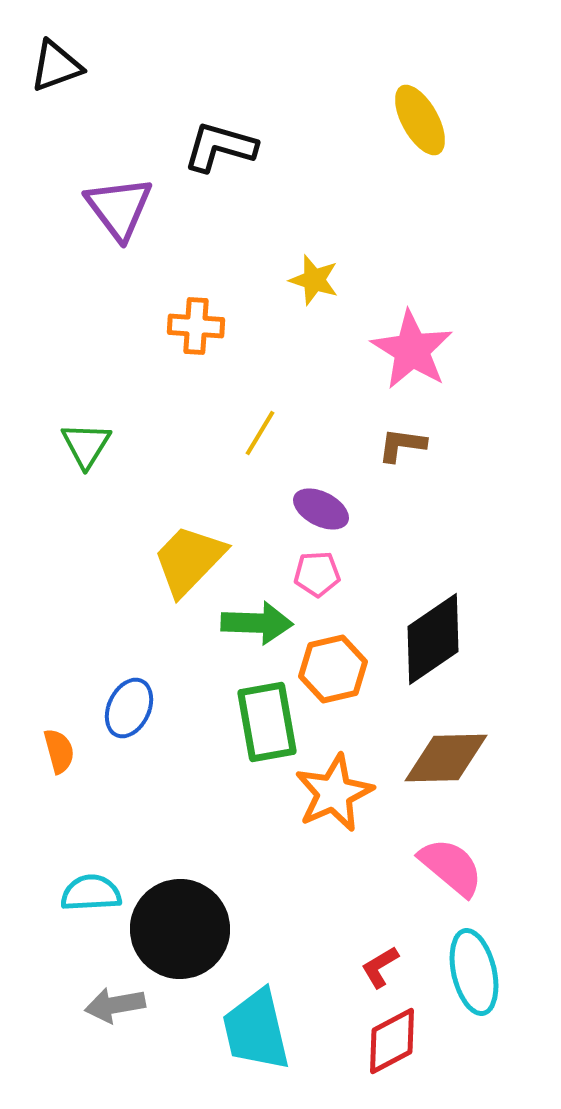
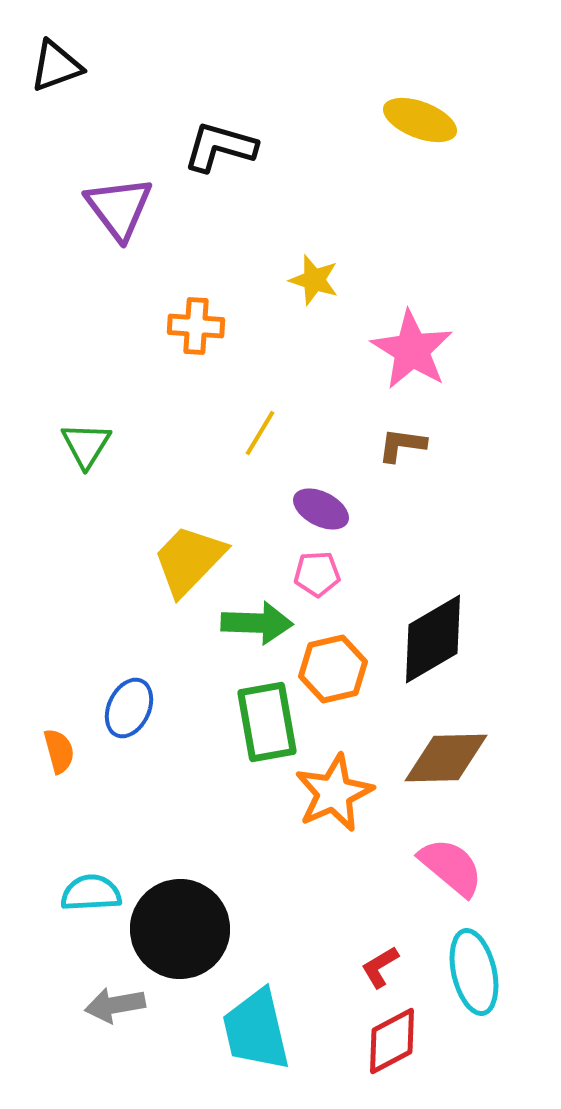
yellow ellipse: rotated 40 degrees counterclockwise
black diamond: rotated 4 degrees clockwise
